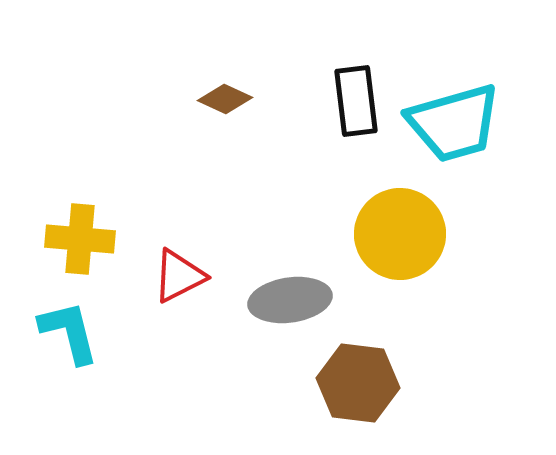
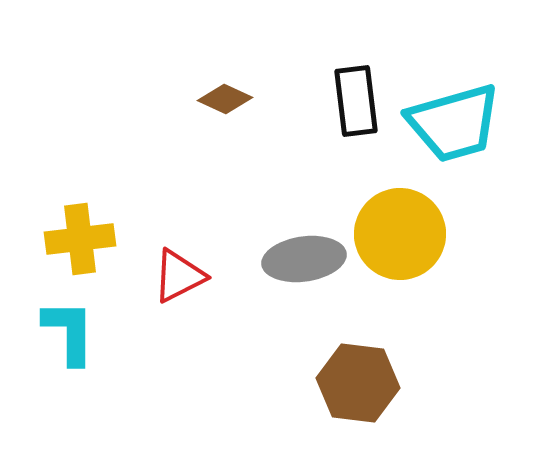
yellow cross: rotated 12 degrees counterclockwise
gray ellipse: moved 14 px right, 41 px up
cyan L-shape: rotated 14 degrees clockwise
